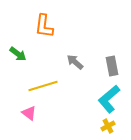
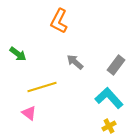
orange L-shape: moved 15 px right, 5 px up; rotated 20 degrees clockwise
gray rectangle: moved 4 px right, 1 px up; rotated 48 degrees clockwise
yellow line: moved 1 px left, 1 px down
cyan L-shape: moved 1 px up; rotated 88 degrees clockwise
yellow cross: moved 1 px right
